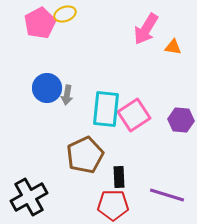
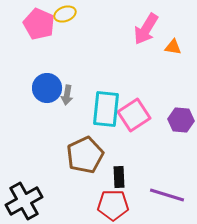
pink pentagon: moved 1 px left, 1 px down; rotated 20 degrees counterclockwise
black cross: moved 5 px left, 4 px down
